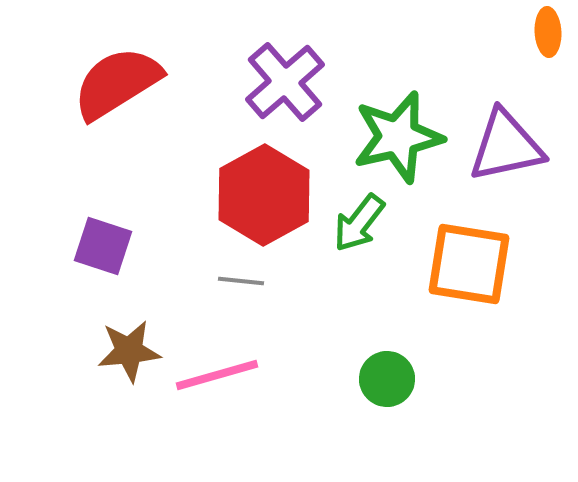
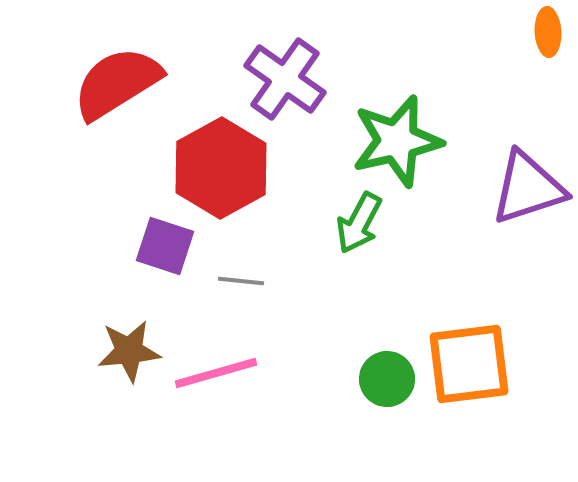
purple cross: moved 3 px up; rotated 14 degrees counterclockwise
green star: moved 1 px left, 4 px down
purple triangle: moved 22 px right, 42 px down; rotated 6 degrees counterclockwise
red hexagon: moved 43 px left, 27 px up
green arrow: rotated 10 degrees counterclockwise
purple square: moved 62 px right
orange square: moved 100 px down; rotated 16 degrees counterclockwise
pink line: moved 1 px left, 2 px up
